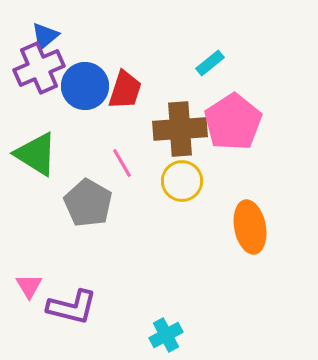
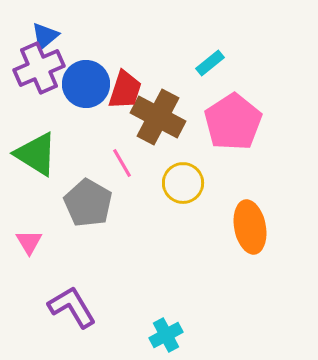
blue circle: moved 1 px right, 2 px up
brown cross: moved 22 px left, 12 px up; rotated 32 degrees clockwise
yellow circle: moved 1 px right, 2 px down
pink triangle: moved 44 px up
purple L-shape: rotated 135 degrees counterclockwise
